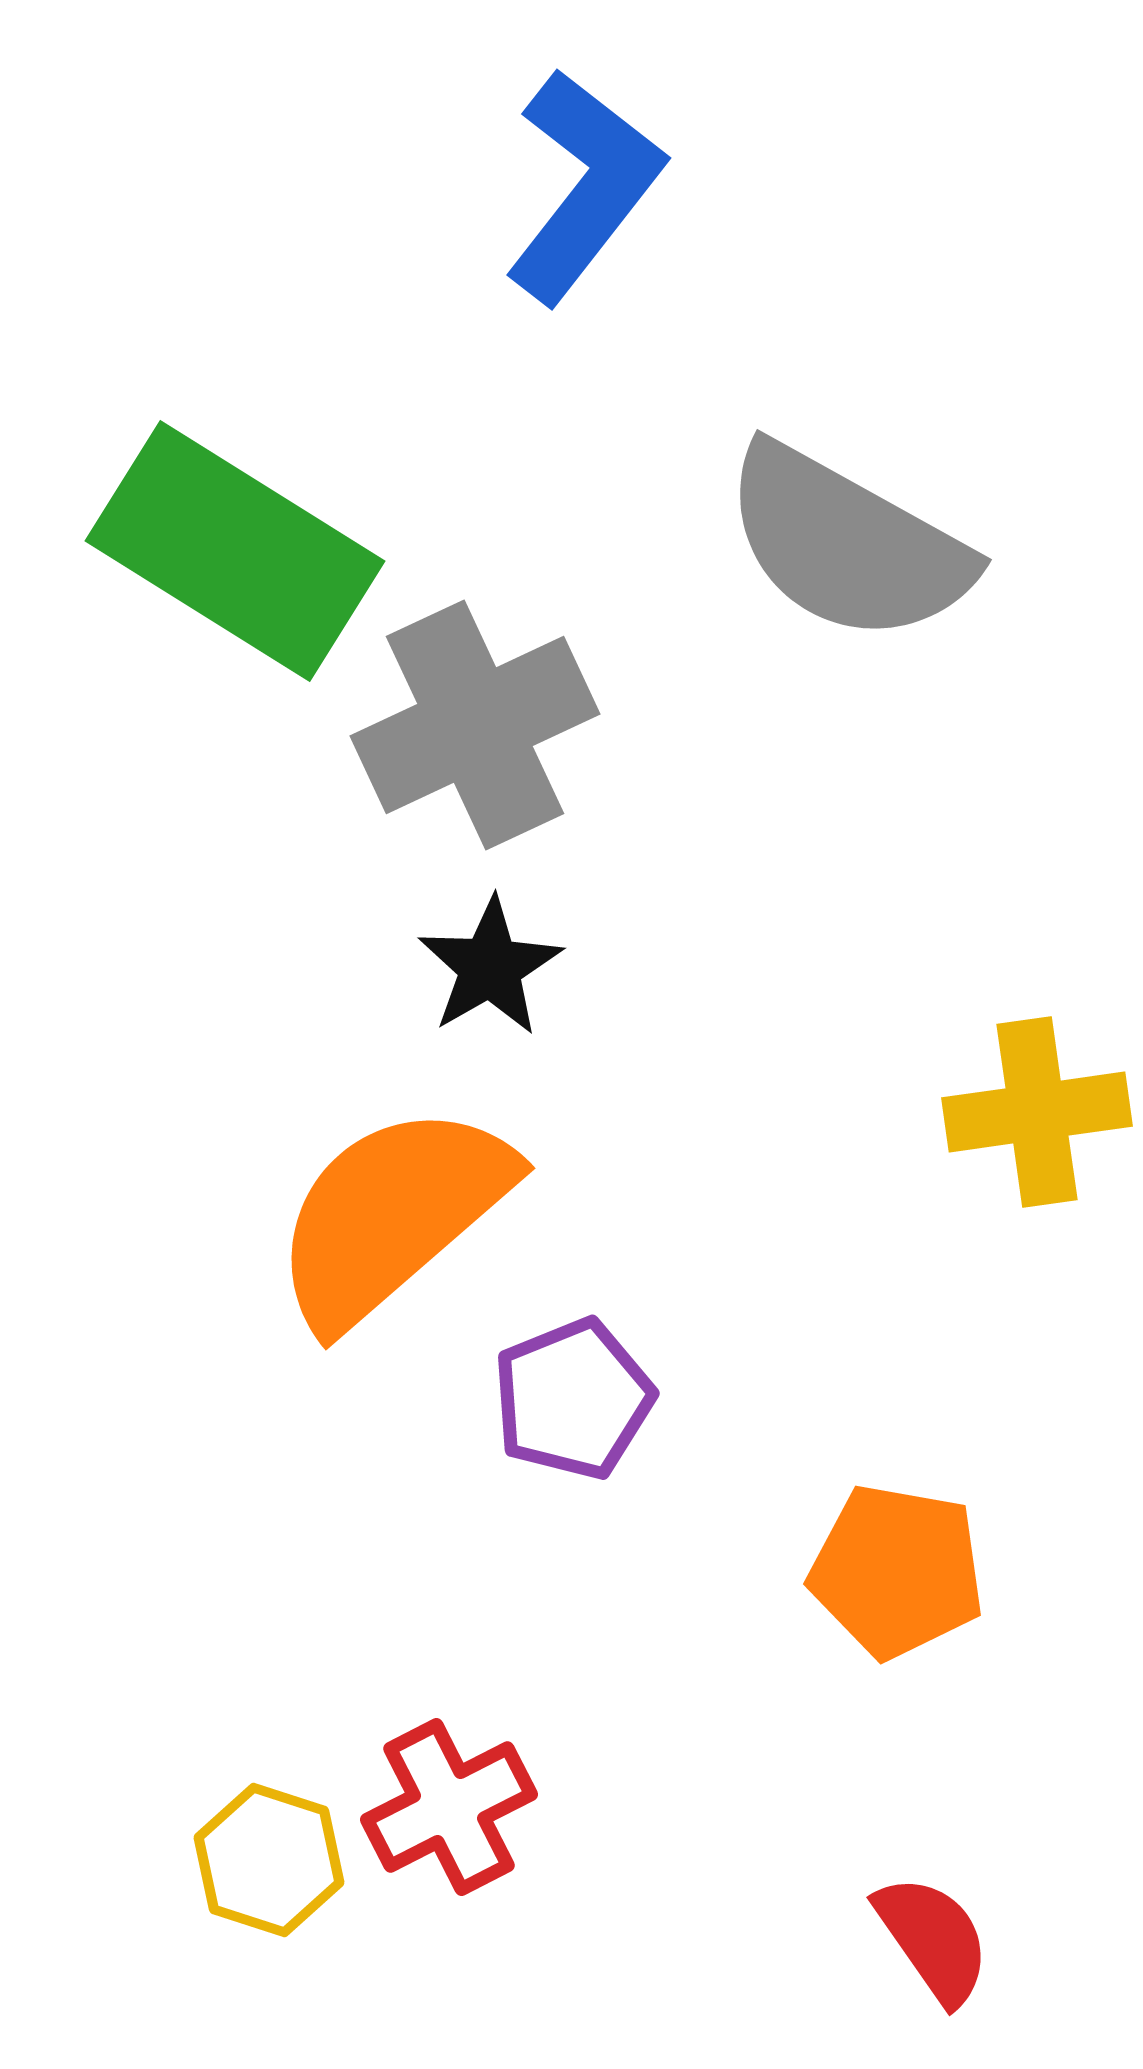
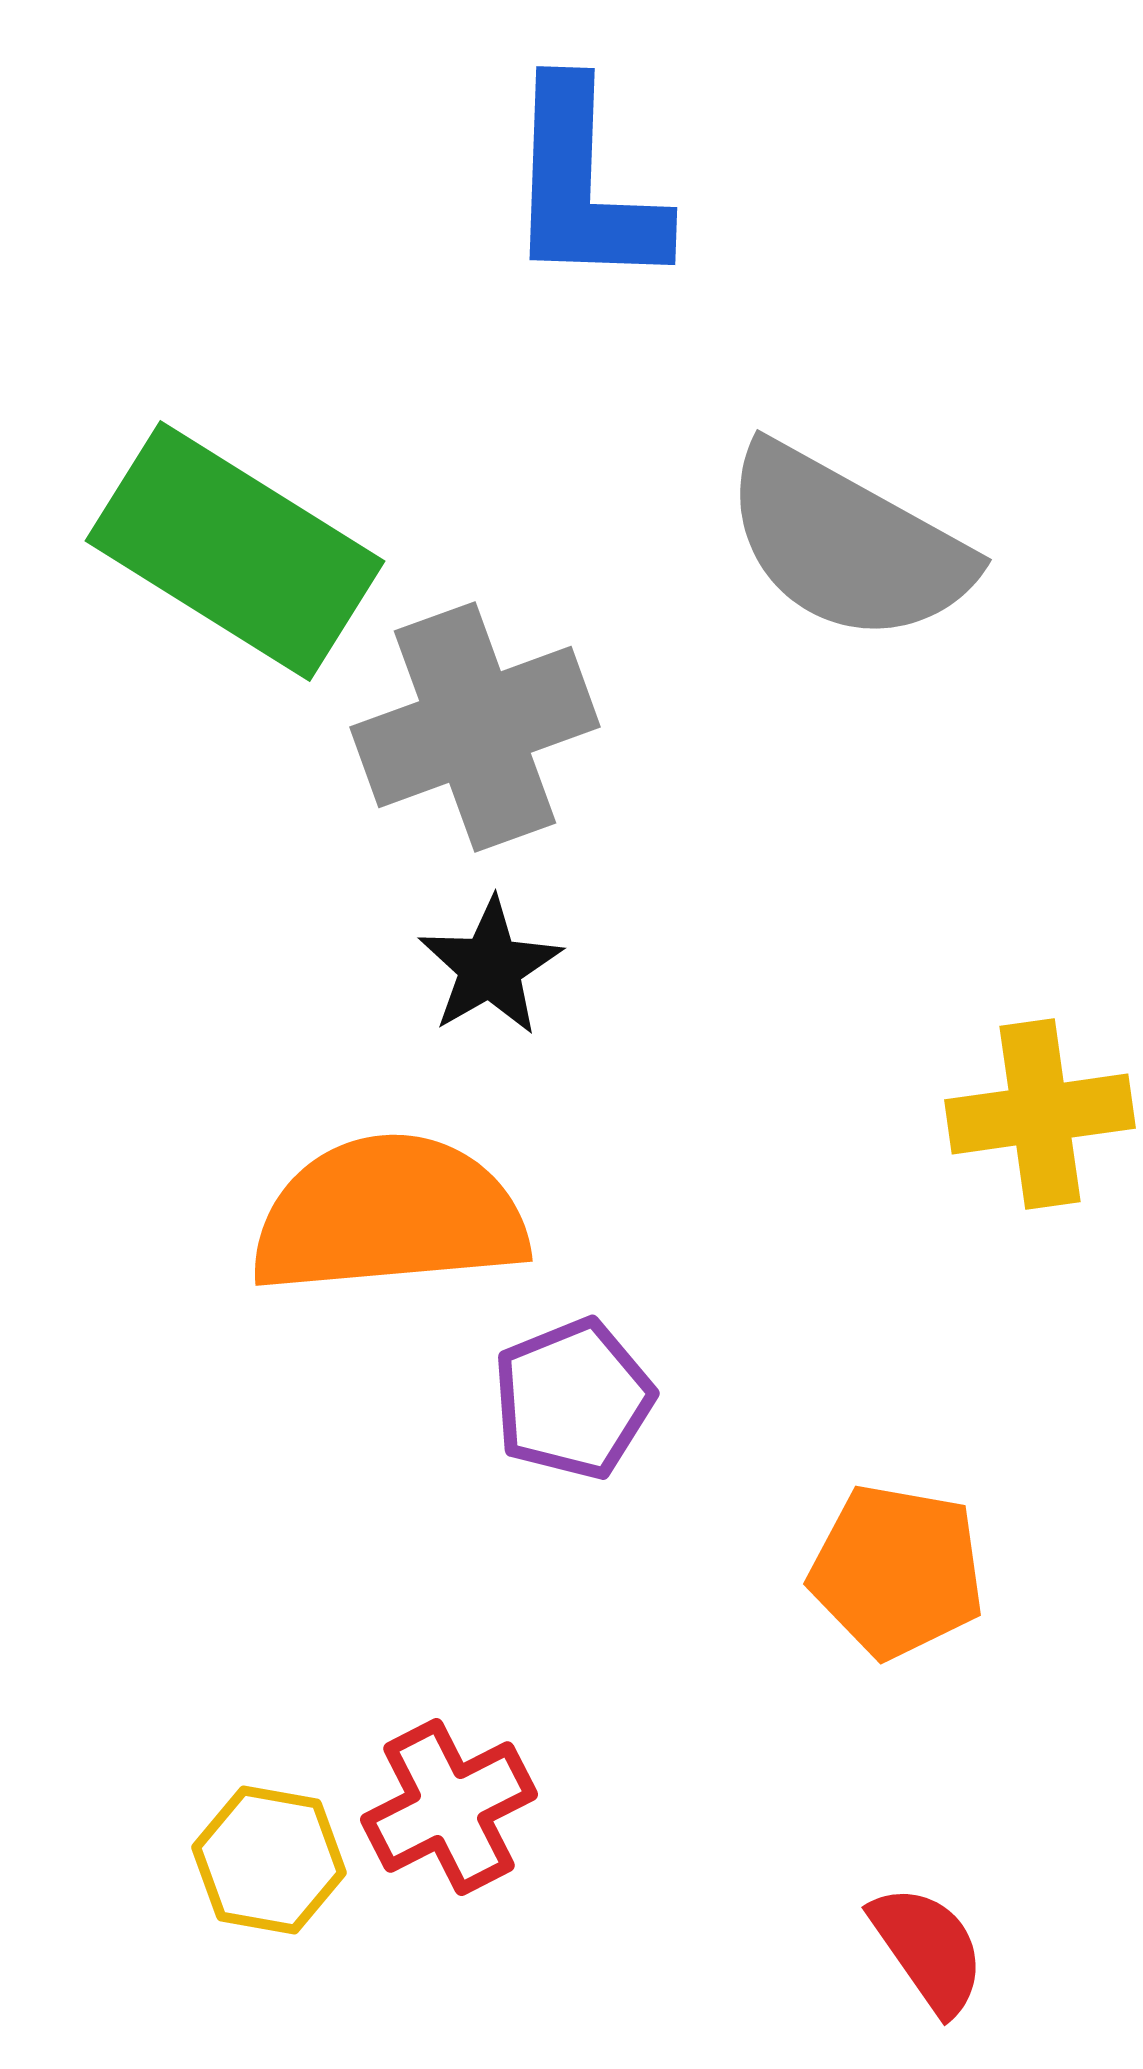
blue L-shape: rotated 144 degrees clockwise
gray cross: moved 2 px down; rotated 5 degrees clockwise
yellow cross: moved 3 px right, 2 px down
orange semicircle: moved 3 px left; rotated 36 degrees clockwise
yellow hexagon: rotated 8 degrees counterclockwise
red semicircle: moved 5 px left, 10 px down
